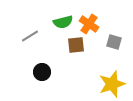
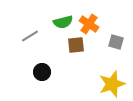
gray square: moved 2 px right
